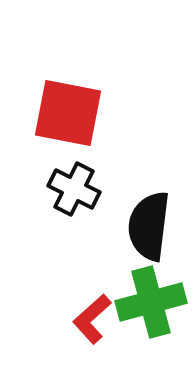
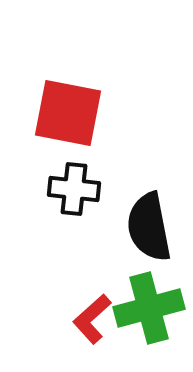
black cross: rotated 21 degrees counterclockwise
black semicircle: moved 1 px down; rotated 18 degrees counterclockwise
green cross: moved 2 px left, 6 px down
